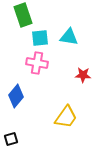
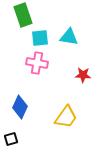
blue diamond: moved 4 px right, 11 px down; rotated 15 degrees counterclockwise
